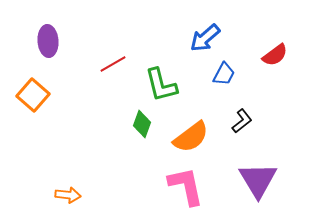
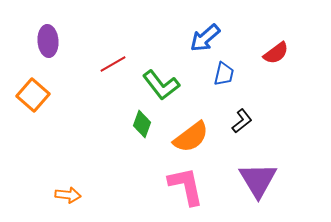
red semicircle: moved 1 px right, 2 px up
blue trapezoid: rotated 15 degrees counterclockwise
green L-shape: rotated 24 degrees counterclockwise
